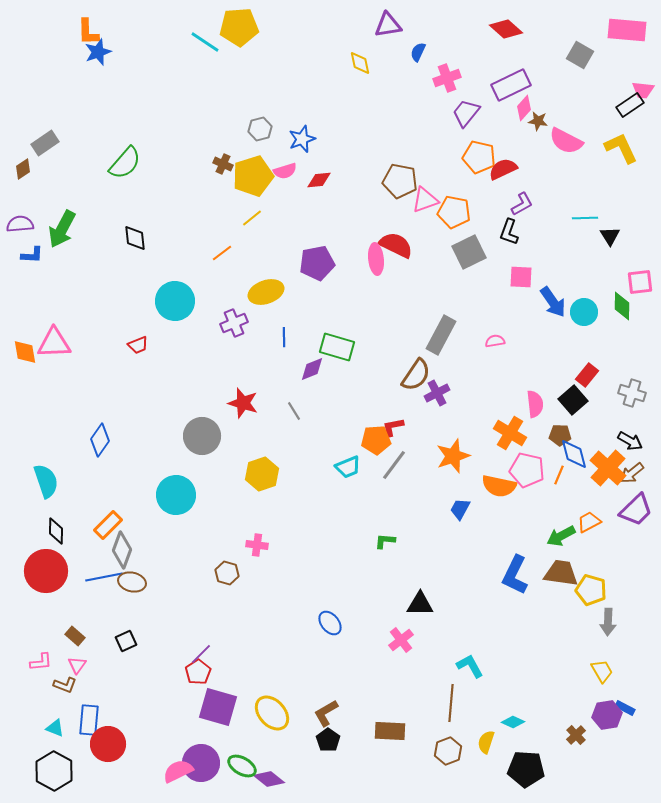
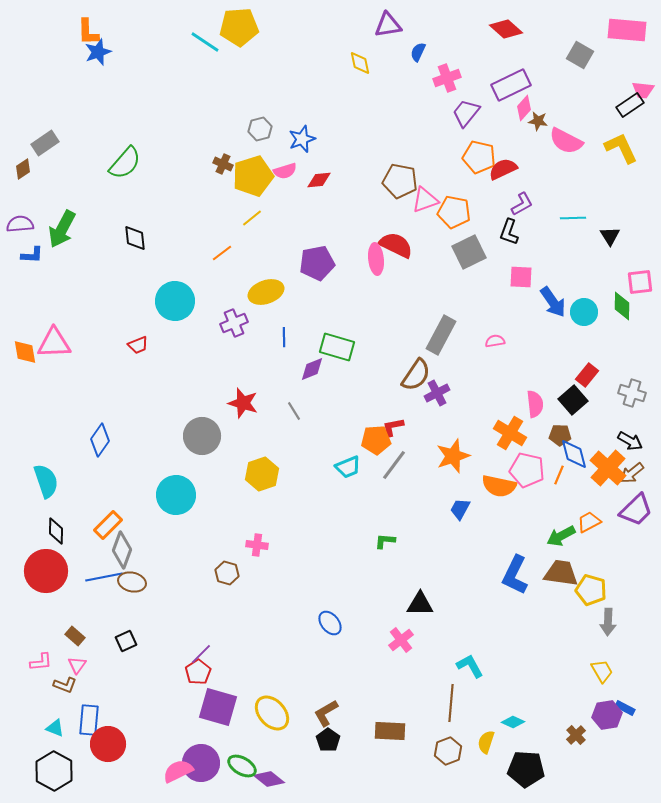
cyan line at (585, 218): moved 12 px left
